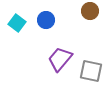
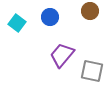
blue circle: moved 4 px right, 3 px up
purple trapezoid: moved 2 px right, 4 px up
gray square: moved 1 px right
